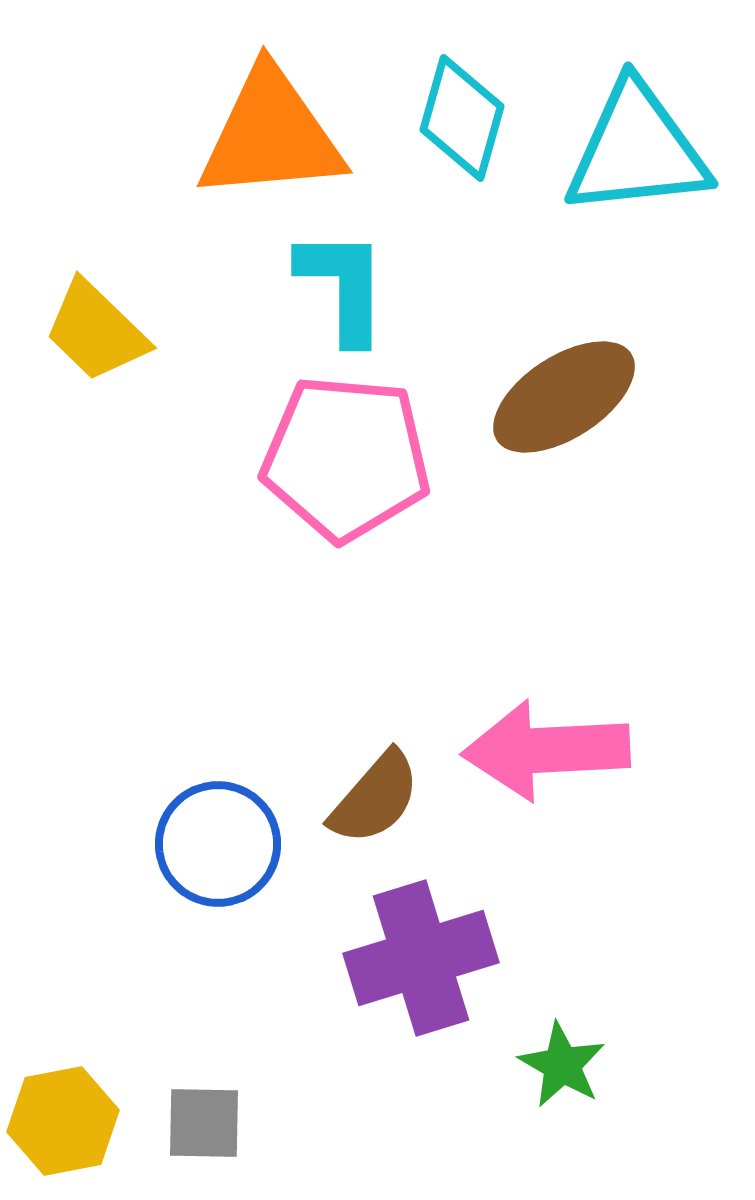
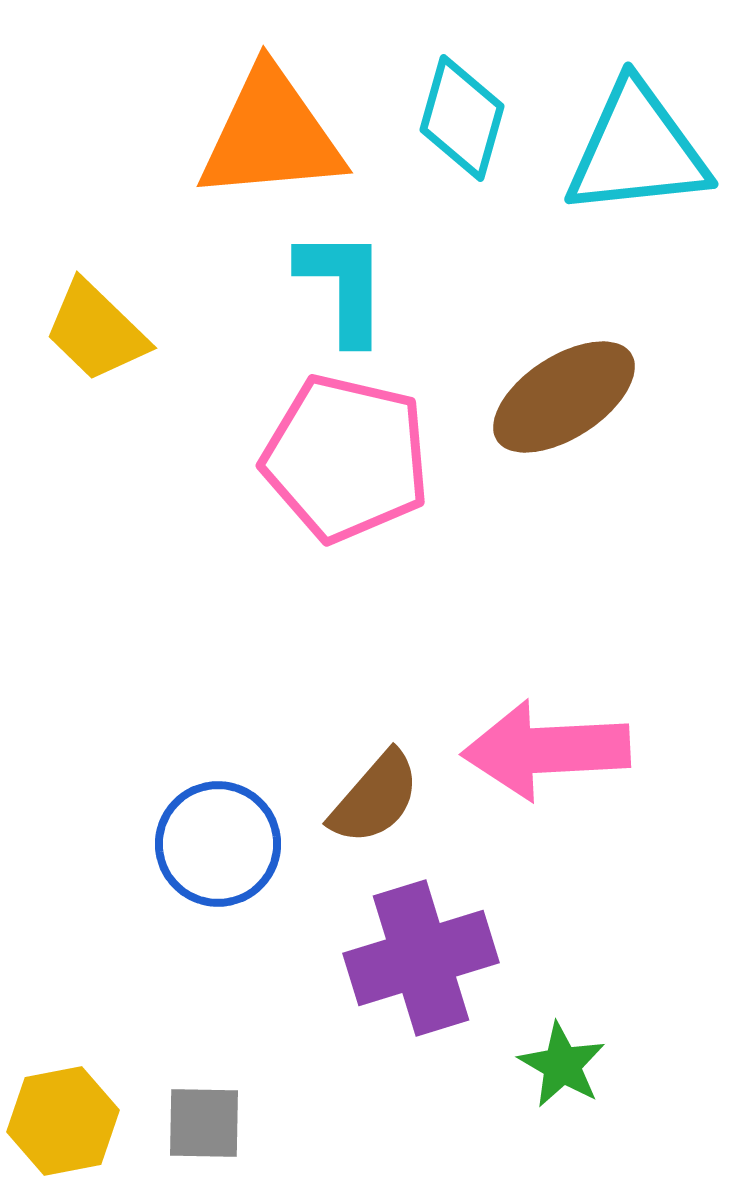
pink pentagon: rotated 8 degrees clockwise
